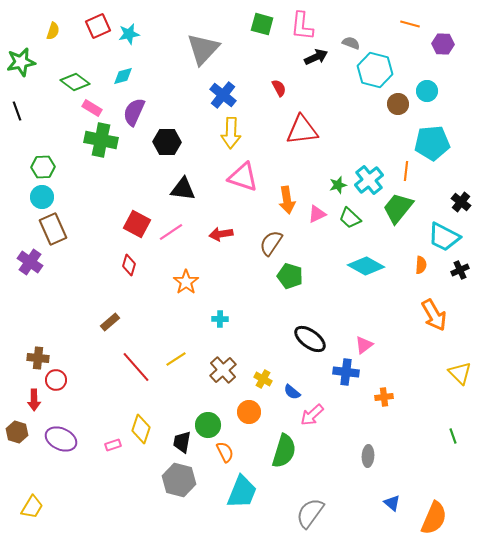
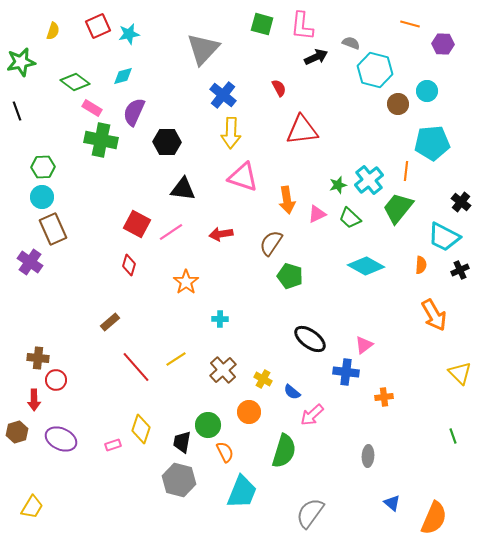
brown hexagon at (17, 432): rotated 25 degrees clockwise
